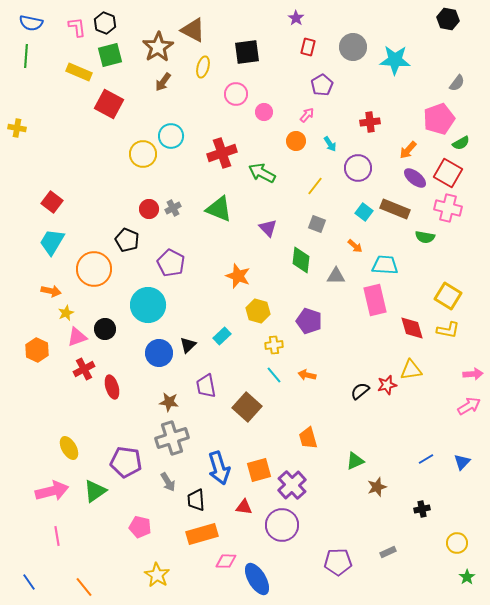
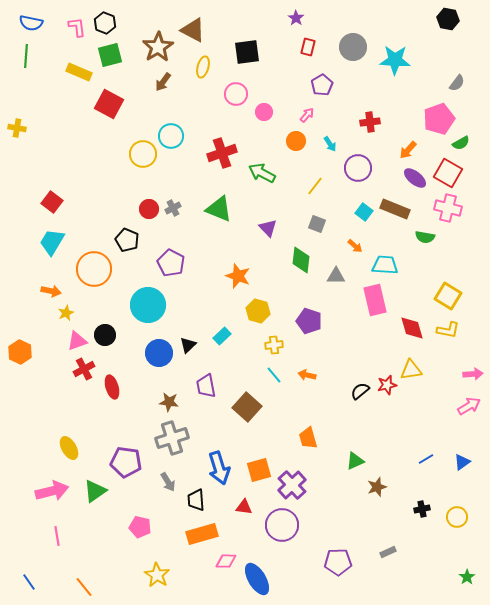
black circle at (105, 329): moved 6 px down
pink triangle at (77, 337): moved 4 px down
orange hexagon at (37, 350): moved 17 px left, 2 px down
blue triangle at (462, 462): rotated 12 degrees clockwise
yellow circle at (457, 543): moved 26 px up
